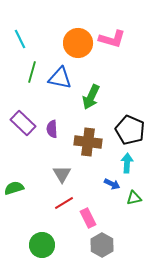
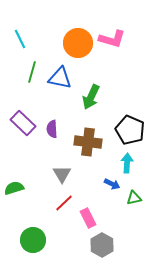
red line: rotated 12 degrees counterclockwise
green circle: moved 9 px left, 5 px up
